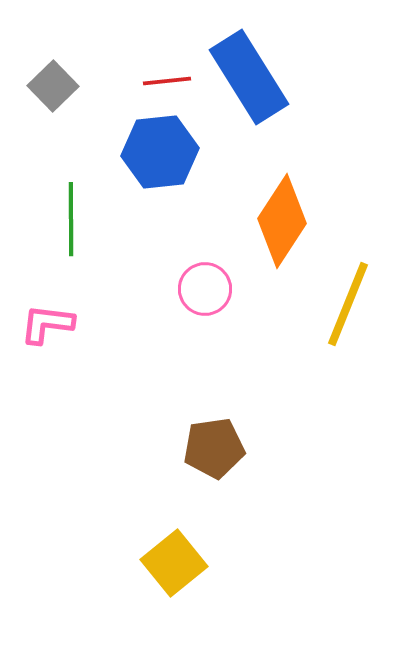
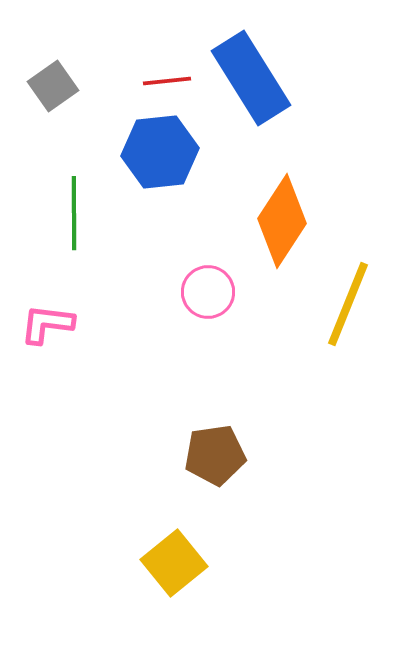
blue rectangle: moved 2 px right, 1 px down
gray square: rotated 9 degrees clockwise
green line: moved 3 px right, 6 px up
pink circle: moved 3 px right, 3 px down
brown pentagon: moved 1 px right, 7 px down
